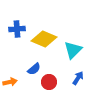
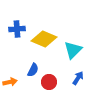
blue semicircle: moved 1 px left, 1 px down; rotated 24 degrees counterclockwise
